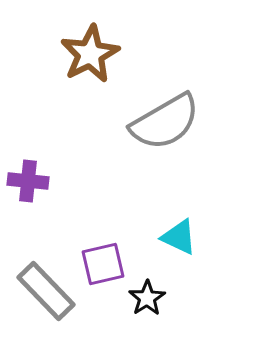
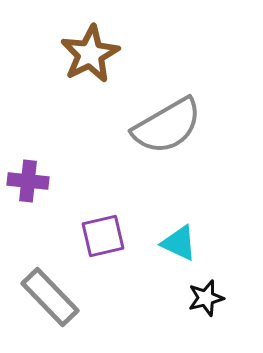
gray semicircle: moved 2 px right, 4 px down
cyan triangle: moved 6 px down
purple square: moved 28 px up
gray rectangle: moved 4 px right, 6 px down
black star: moved 59 px right; rotated 18 degrees clockwise
